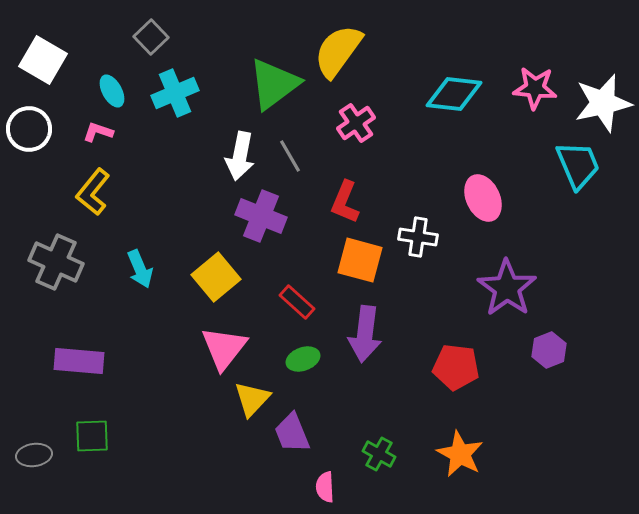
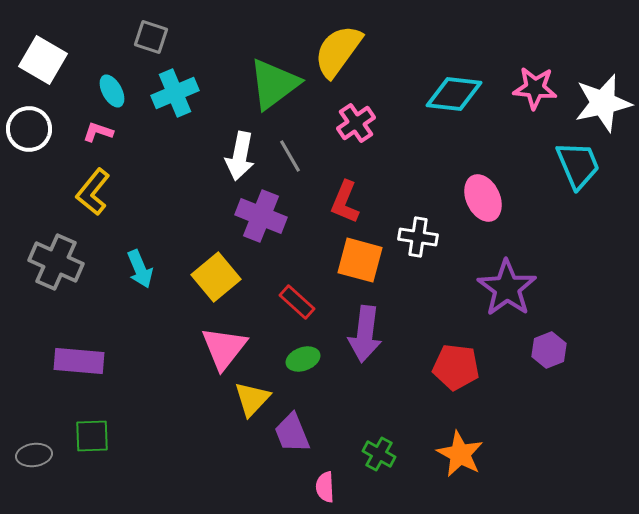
gray square: rotated 28 degrees counterclockwise
